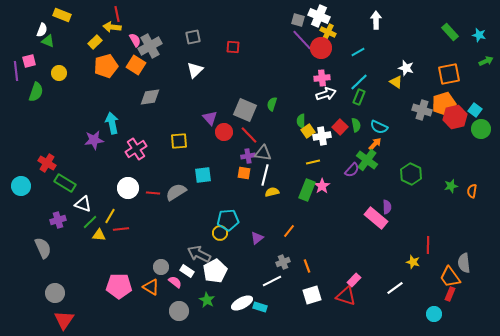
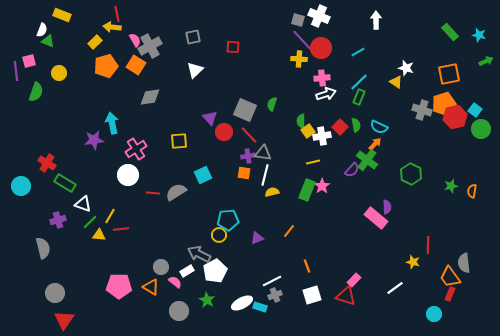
yellow cross at (328, 32): moved 29 px left, 27 px down; rotated 21 degrees counterclockwise
cyan square at (203, 175): rotated 18 degrees counterclockwise
white circle at (128, 188): moved 13 px up
yellow circle at (220, 233): moved 1 px left, 2 px down
purple triangle at (257, 238): rotated 16 degrees clockwise
gray semicircle at (43, 248): rotated 10 degrees clockwise
gray cross at (283, 262): moved 8 px left, 33 px down
white rectangle at (187, 271): rotated 64 degrees counterclockwise
